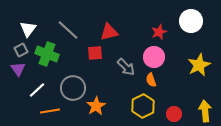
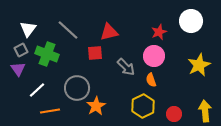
pink circle: moved 1 px up
gray circle: moved 4 px right
